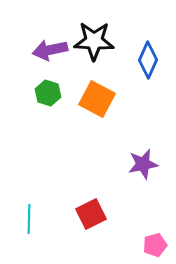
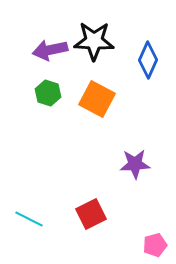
purple star: moved 8 px left; rotated 8 degrees clockwise
cyan line: rotated 64 degrees counterclockwise
